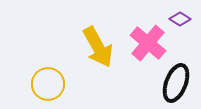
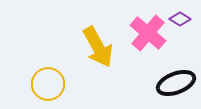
pink cross: moved 10 px up
black ellipse: rotated 48 degrees clockwise
